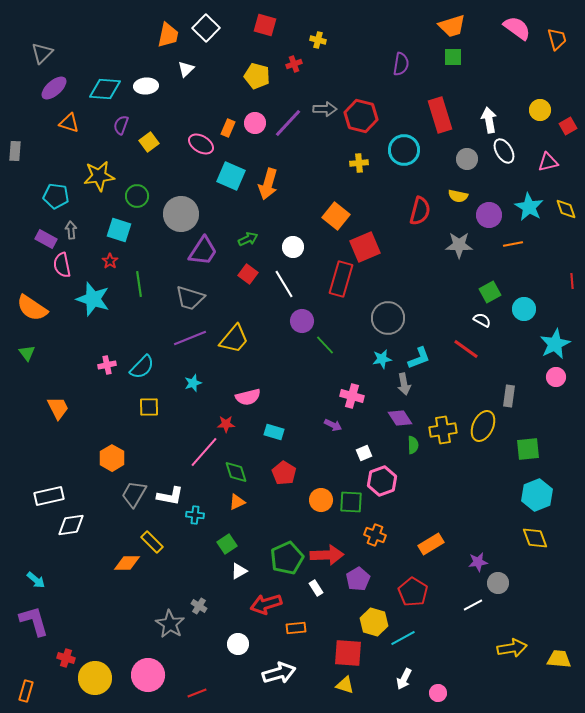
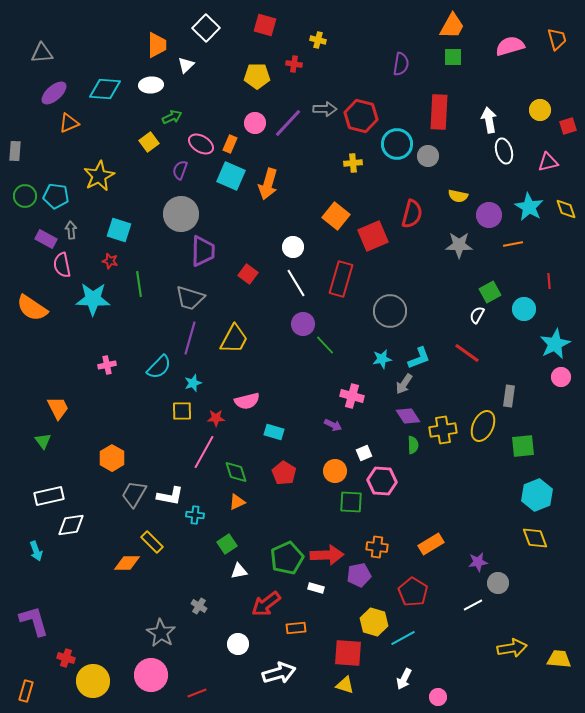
orange trapezoid at (452, 26): rotated 44 degrees counterclockwise
pink semicircle at (517, 28): moved 7 px left, 18 px down; rotated 52 degrees counterclockwise
orange trapezoid at (168, 35): moved 11 px left, 10 px down; rotated 12 degrees counterclockwise
gray triangle at (42, 53): rotated 40 degrees clockwise
red cross at (294, 64): rotated 28 degrees clockwise
white triangle at (186, 69): moved 4 px up
yellow pentagon at (257, 76): rotated 15 degrees counterclockwise
white ellipse at (146, 86): moved 5 px right, 1 px up
purple ellipse at (54, 88): moved 5 px down
red rectangle at (440, 115): moved 1 px left, 3 px up; rotated 20 degrees clockwise
orange triangle at (69, 123): rotated 40 degrees counterclockwise
purple semicircle at (121, 125): moved 59 px right, 45 px down
red square at (568, 126): rotated 12 degrees clockwise
orange rectangle at (228, 128): moved 2 px right, 16 px down
cyan circle at (404, 150): moved 7 px left, 6 px up
white ellipse at (504, 151): rotated 15 degrees clockwise
gray circle at (467, 159): moved 39 px left, 3 px up
yellow cross at (359, 163): moved 6 px left
yellow star at (99, 176): rotated 20 degrees counterclockwise
green circle at (137, 196): moved 112 px left
red semicircle at (420, 211): moved 8 px left, 3 px down
green arrow at (248, 239): moved 76 px left, 122 px up
red square at (365, 247): moved 8 px right, 11 px up
purple trapezoid at (203, 251): rotated 32 degrees counterclockwise
red star at (110, 261): rotated 21 degrees counterclockwise
red line at (572, 281): moved 23 px left
white line at (284, 284): moved 12 px right, 1 px up
cyan star at (93, 299): rotated 16 degrees counterclockwise
gray circle at (388, 318): moved 2 px right, 7 px up
white semicircle at (482, 320): moved 5 px left, 5 px up; rotated 90 degrees counterclockwise
purple circle at (302, 321): moved 1 px right, 3 px down
purple line at (190, 338): rotated 52 degrees counterclockwise
yellow trapezoid at (234, 339): rotated 12 degrees counterclockwise
red line at (466, 349): moved 1 px right, 4 px down
green triangle at (27, 353): moved 16 px right, 88 px down
cyan semicircle at (142, 367): moved 17 px right
pink circle at (556, 377): moved 5 px right
gray arrow at (404, 384): rotated 45 degrees clockwise
pink semicircle at (248, 397): moved 1 px left, 4 px down
yellow square at (149, 407): moved 33 px right, 4 px down
purple diamond at (400, 418): moved 8 px right, 2 px up
red star at (226, 424): moved 10 px left, 6 px up
green square at (528, 449): moved 5 px left, 3 px up
pink line at (204, 452): rotated 12 degrees counterclockwise
pink hexagon at (382, 481): rotated 24 degrees clockwise
orange circle at (321, 500): moved 14 px right, 29 px up
orange cross at (375, 535): moved 2 px right, 12 px down; rotated 15 degrees counterclockwise
white triangle at (239, 571): rotated 18 degrees clockwise
purple pentagon at (358, 579): moved 1 px right, 4 px up; rotated 20 degrees clockwise
cyan arrow at (36, 580): moved 29 px up; rotated 30 degrees clockwise
white rectangle at (316, 588): rotated 42 degrees counterclockwise
red arrow at (266, 604): rotated 20 degrees counterclockwise
gray star at (170, 624): moved 9 px left, 9 px down
pink circle at (148, 675): moved 3 px right
yellow circle at (95, 678): moved 2 px left, 3 px down
pink circle at (438, 693): moved 4 px down
